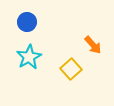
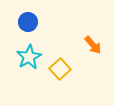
blue circle: moved 1 px right
yellow square: moved 11 px left
